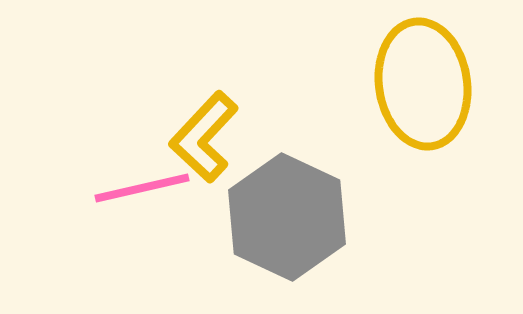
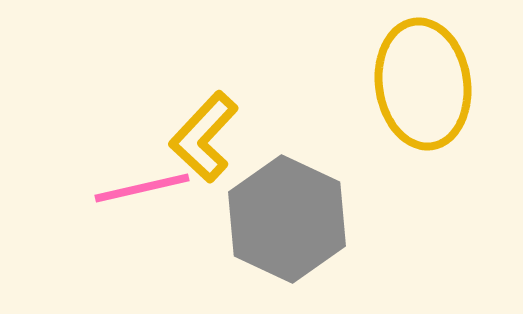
gray hexagon: moved 2 px down
